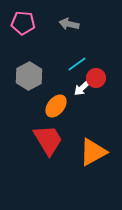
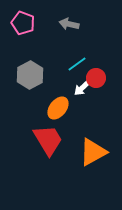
pink pentagon: rotated 15 degrees clockwise
gray hexagon: moved 1 px right, 1 px up
orange ellipse: moved 2 px right, 2 px down
